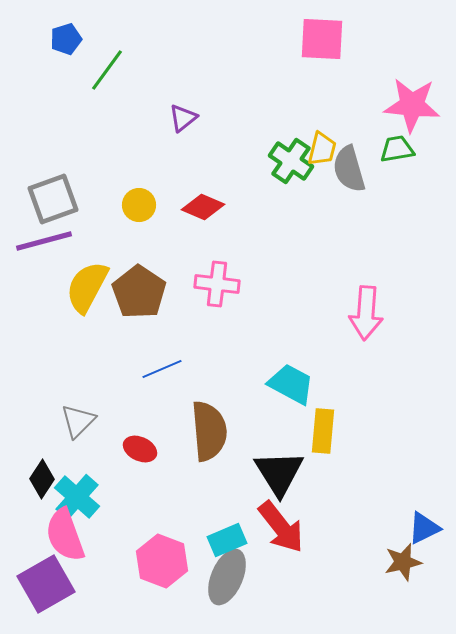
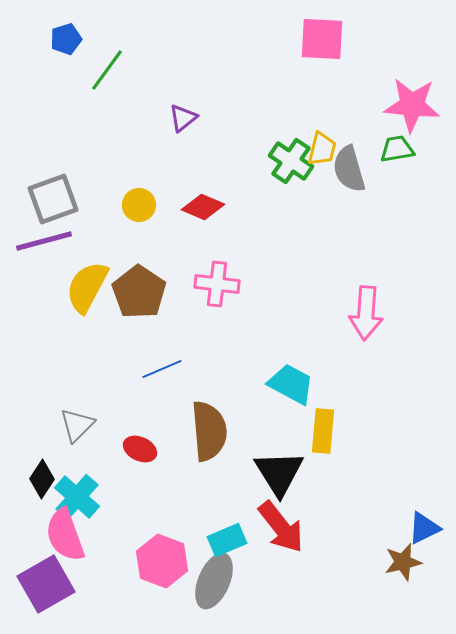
gray triangle: moved 1 px left, 4 px down
gray ellipse: moved 13 px left, 4 px down
